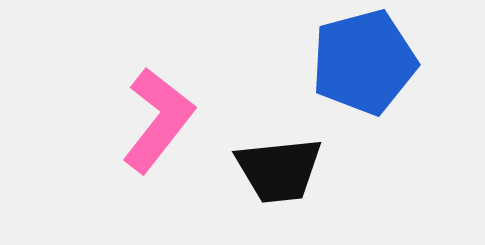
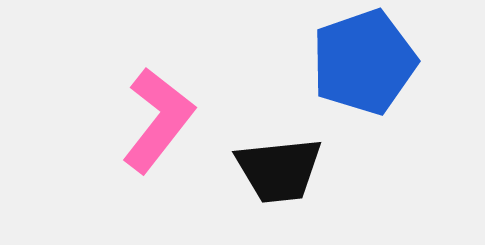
blue pentagon: rotated 4 degrees counterclockwise
